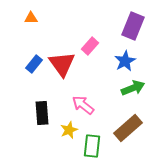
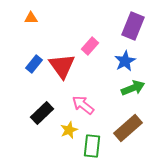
red triangle: moved 2 px down
black rectangle: rotated 50 degrees clockwise
